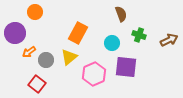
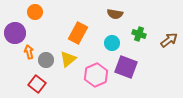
brown semicircle: moved 6 px left; rotated 119 degrees clockwise
green cross: moved 1 px up
brown arrow: rotated 12 degrees counterclockwise
orange arrow: rotated 112 degrees clockwise
yellow triangle: moved 1 px left, 2 px down
purple square: rotated 15 degrees clockwise
pink hexagon: moved 2 px right, 1 px down
